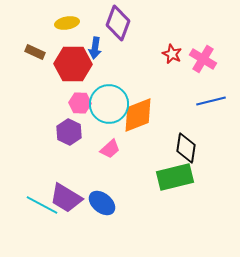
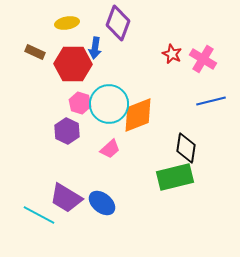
pink hexagon: rotated 15 degrees clockwise
purple hexagon: moved 2 px left, 1 px up
cyan line: moved 3 px left, 10 px down
